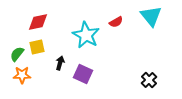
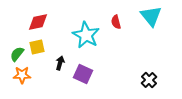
red semicircle: rotated 104 degrees clockwise
